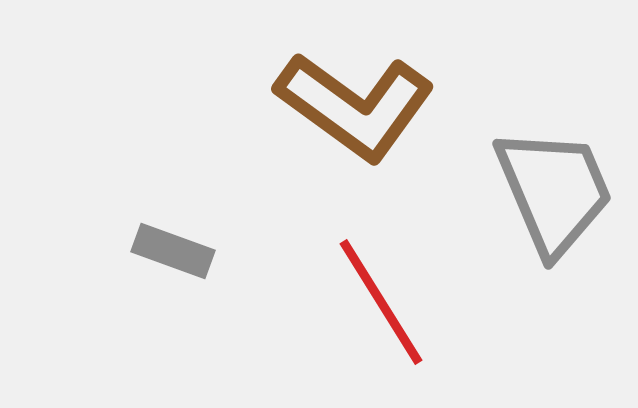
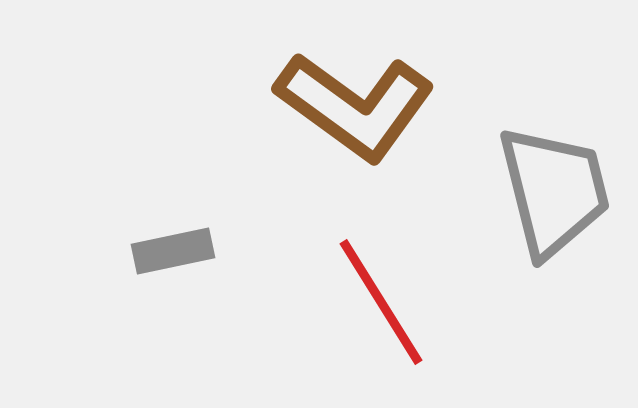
gray trapezoid: rotated 9 degrees clockwise
gray rectangle: rotated 32 degrees counterclockwise
